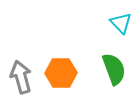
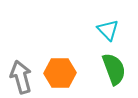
cyan triangle: moved 13 px left, 7 px down
orange hexagon: moved 1 px left
